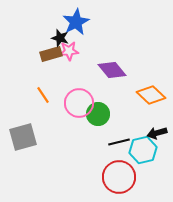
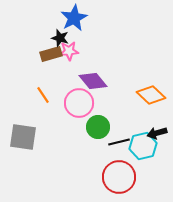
blue star: moved 2 px left, 4 px up
purple diamond: moved 19 px left, 11 px down
green circle: moved 13 px down
gray square: rotated 24 degrees clockwise
cyan hexagon: moved 4 px up
